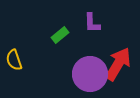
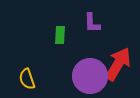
green rectangle: rotated 48 degrees counterclockwise
yellow semicircle: moved 13 px right, 19 px down
purple circle: moved 2 px down
